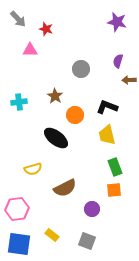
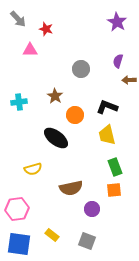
purple star: rotated 18 degrees clockwise
brown semicircle: moved 6 px right; rotated 15 degrees clockwise
